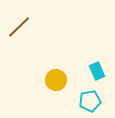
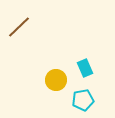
cyan rectangle: moved 12 px left, 3 px up
cyan pentagon: moved 7 px left, 1 px up
